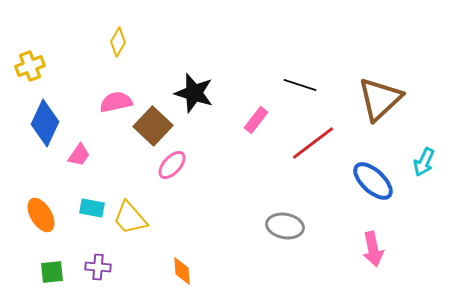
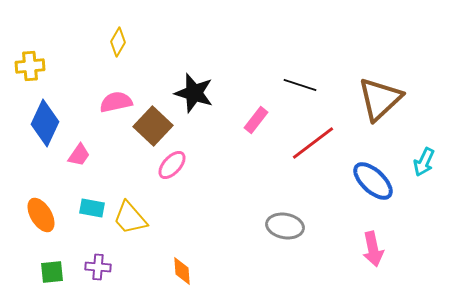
yellow cross: rotated 16 degrees clockwise
